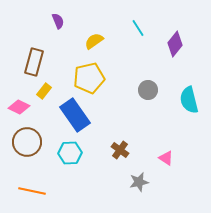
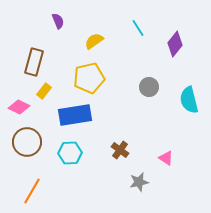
gray circle: moved 1 px right, 3 px up
blue rectangle: rotated 64 degrees counterclockwise
orange line: rotated 72 degrees counterclockwise
